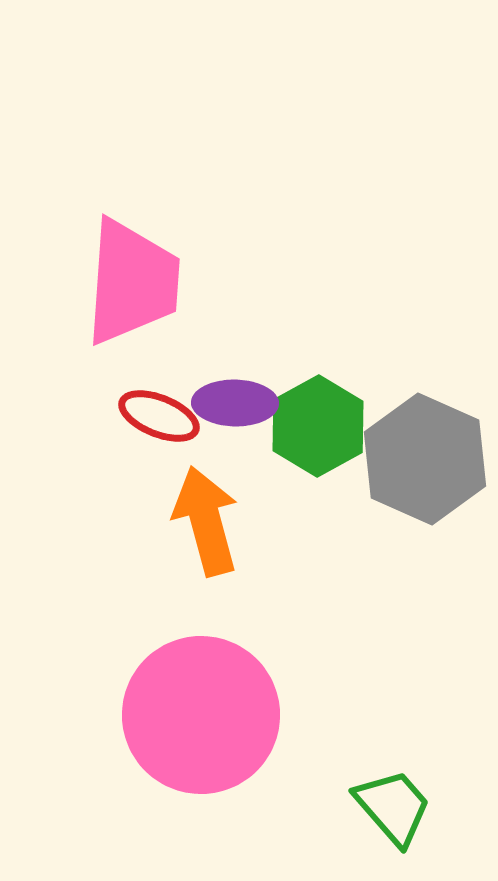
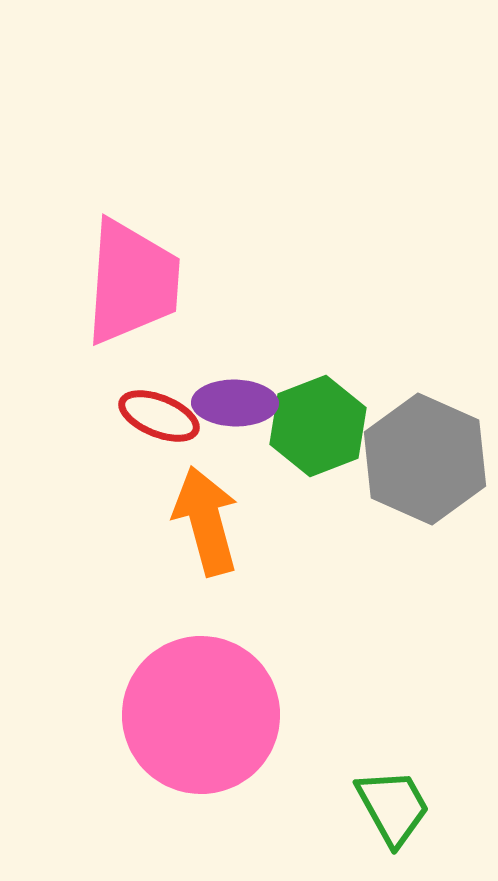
green hexagon: rotated 8 degrees clockwise
green trapezoid: rotated 12 degrees clockwise
